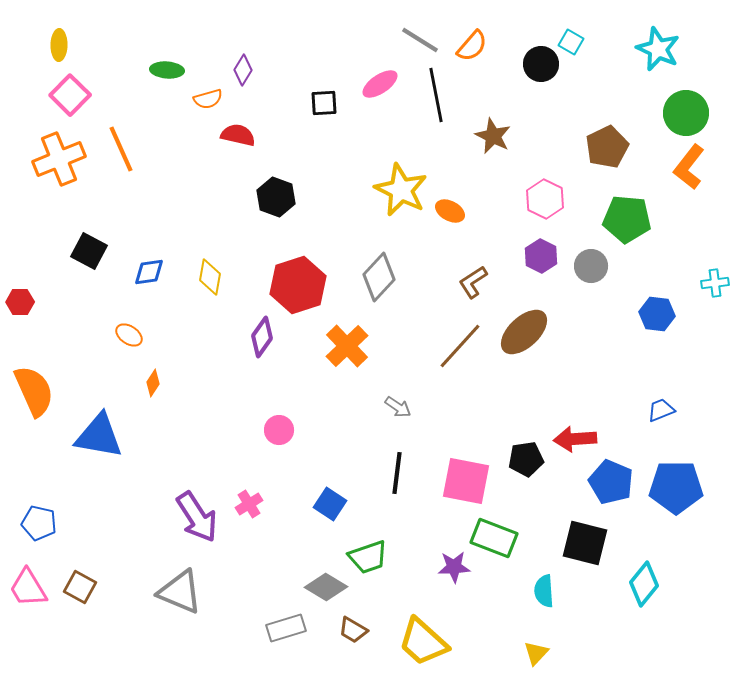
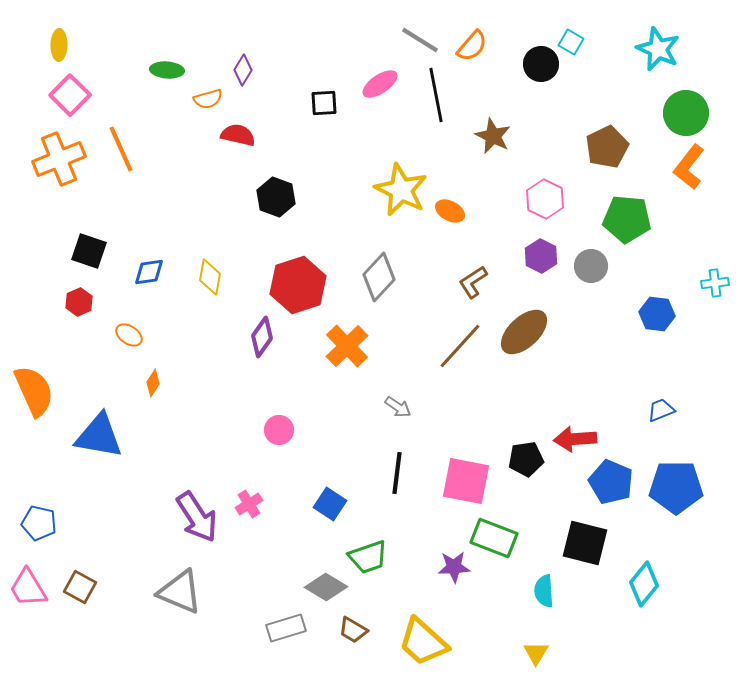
black square at (89, 251): rotated 9 degrees counterclockwise
red hexagon at (20, 302): moved 59 px right; rotated 24 degrees counterclockwise
yellow triangle at (536, 653): rotated 12 degrees counterclockwise
